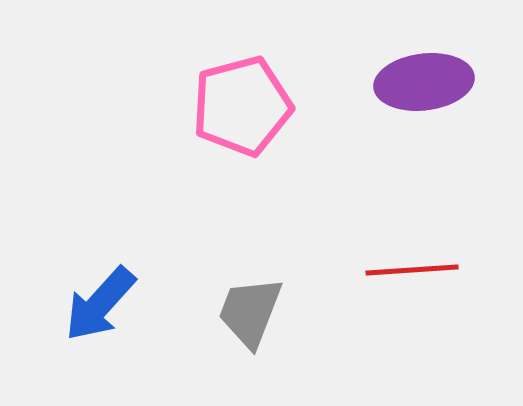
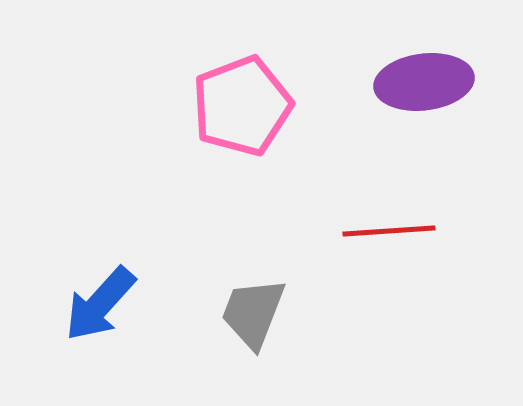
pink pentagon: rotated 6 degrees counterclockwise
red line: moved 23 px left, 39 px up
gray trapezoid: moved 3 px right, 1 px down
